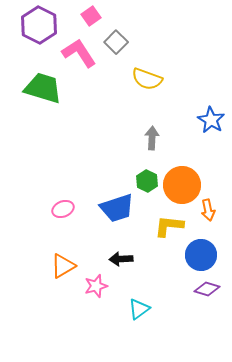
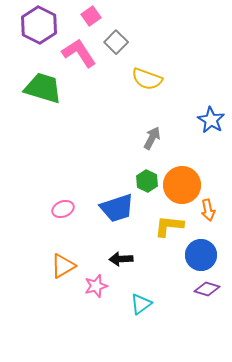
gray arrow: rotated 25 degrees clockwise
cyan triangle: moved 2 px right, 5 px up
